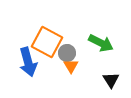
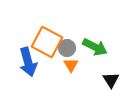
green arrow: moved 6 px left, 4 px down
gray circle: moved 5 px up
orange triangle: moved 1 px up
